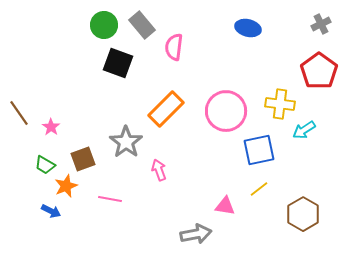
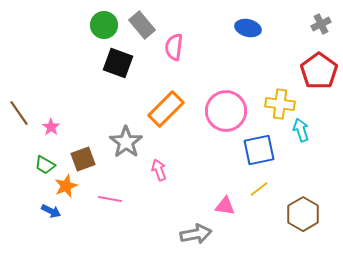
cyan arrow: moved 3 px left; rotated 105 degrees clockwise
